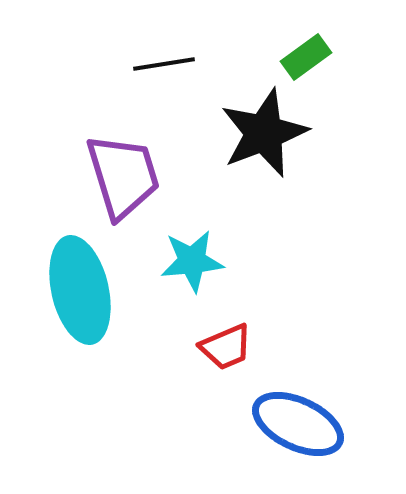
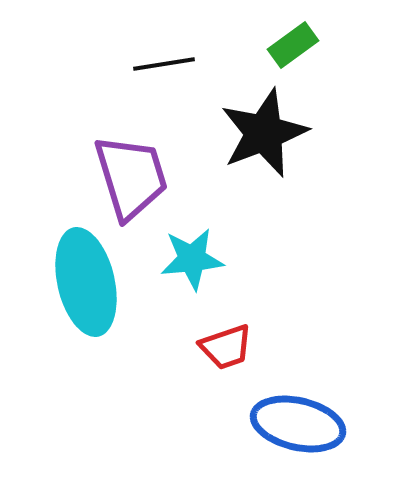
green rectangle: moved 13 px left, 12 px up
purple trapezoid: moved 8 px right, 1 px down
cyan star: moved 2 px up
cyan ellipse: moved 6 px right, 8 px up
red trapezoid: rotated 4 degrees clockwise
blue ellipse: rotated 12 degrees counterclockwise
